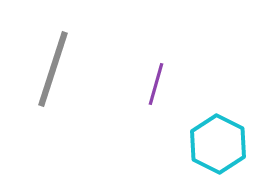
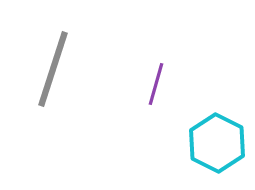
cyan hexagon: moved 1 px left, 1 px up
